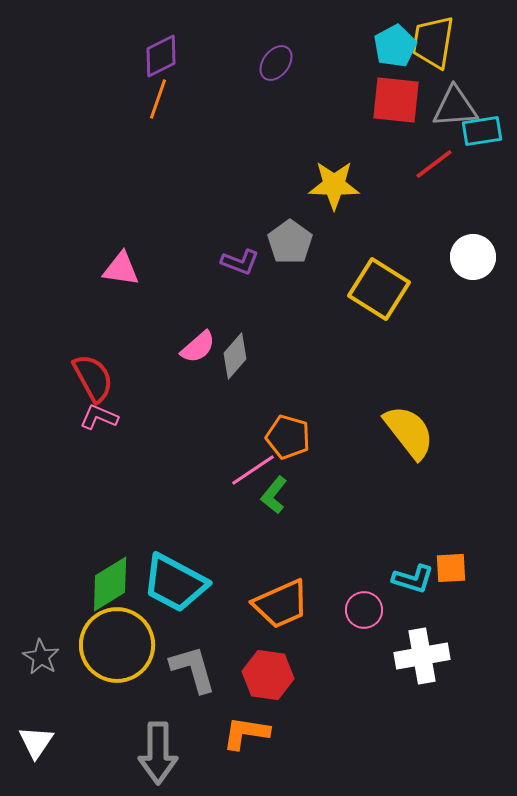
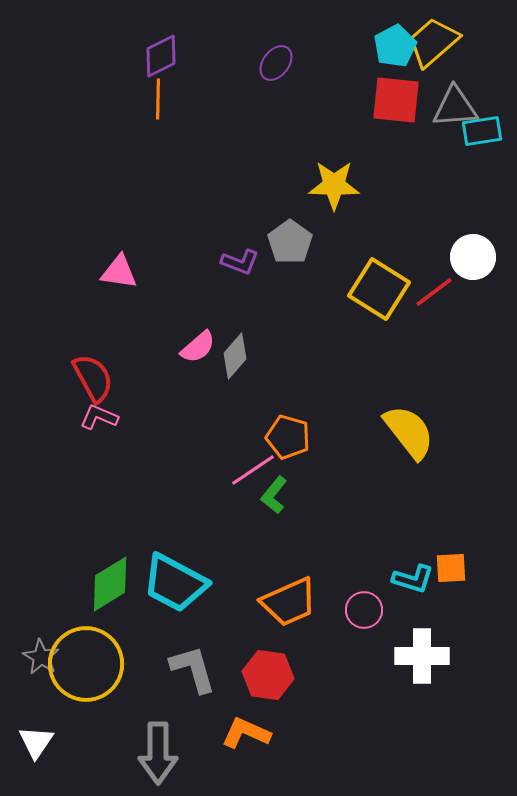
yellow trapezoid: rotated 40 degrees clockwise
orange line: rotated 18 degrees counterclockwise
red line: moved 128 px down
pink triangle: moved 2 px left, 3 px down
orange trapezoid: moved 8 px right, 2 px up
yellow circle: moved 31 px left, 19 px down
white cross: rotated 10 degrees clockwise
orange L-shape: rotated 15 degrees clockwise
